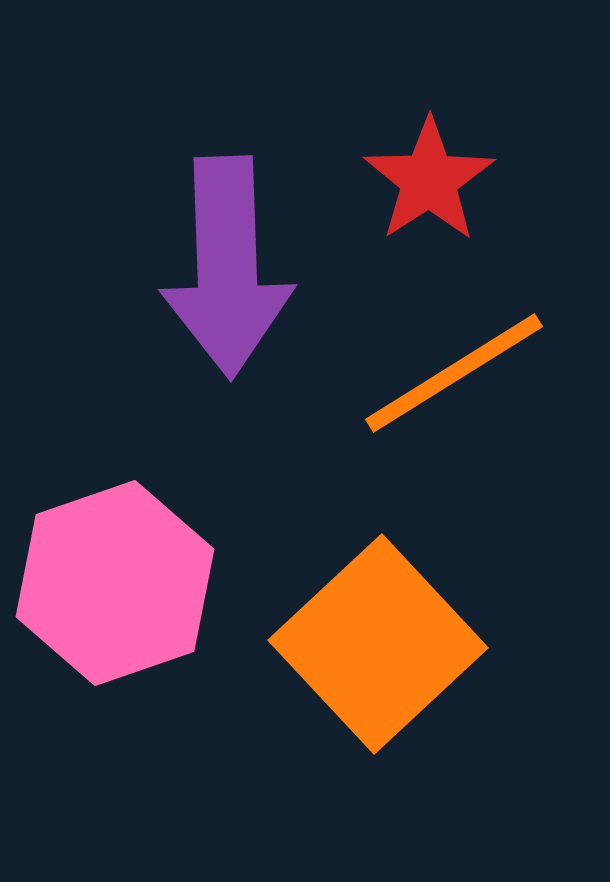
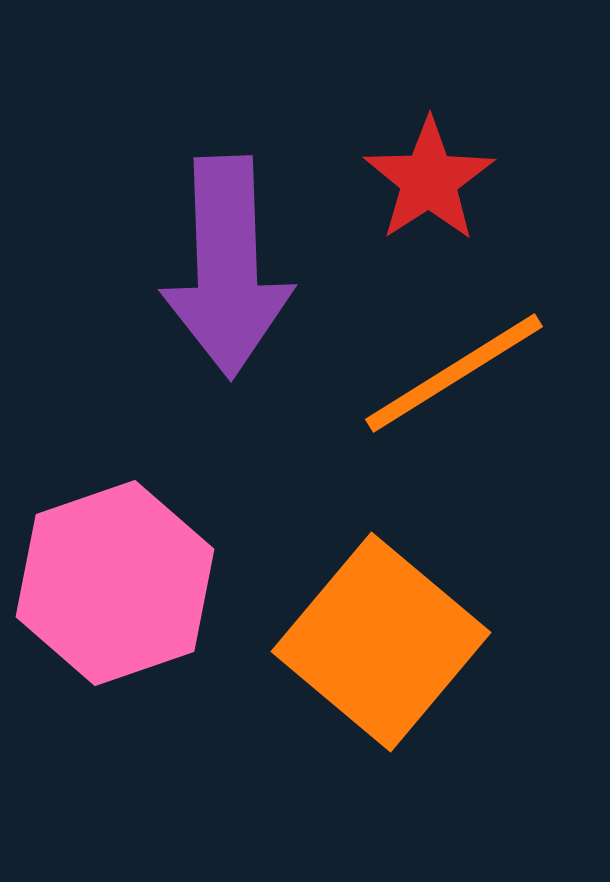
orange square: moved 3 px right, 2 px up; rotated 7 degrees counterclockwise
